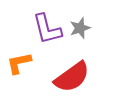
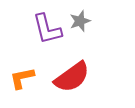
gray star: moved 7 px up
orange L-shape: moved 3 px right, 15 px down
